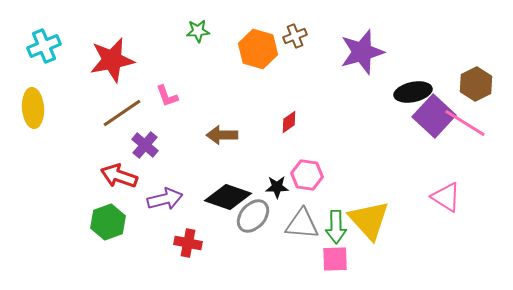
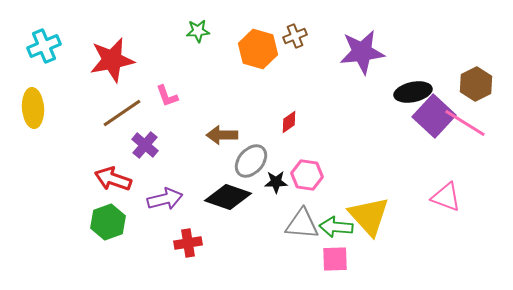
purple star: rotated 9 degrees clockwise
red arrow: moved 6 px left, 3 px down
black star: moved 1 px left, 5 px up
pink triangle: rotated 12 degrees counterclockwise
gray ellipse: moved 2 px left, 55 px up
yellow triangle: moved 4 px up
green arrow: rotated 96 degrees clockwise
red cross: rotated 20 degrees counterclockwise
